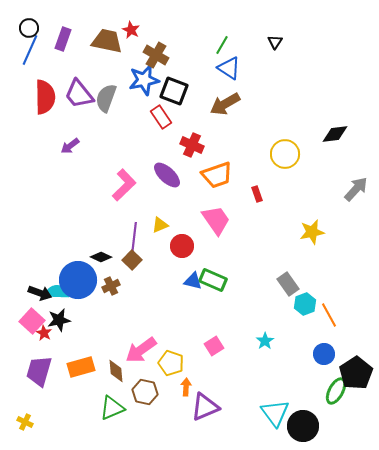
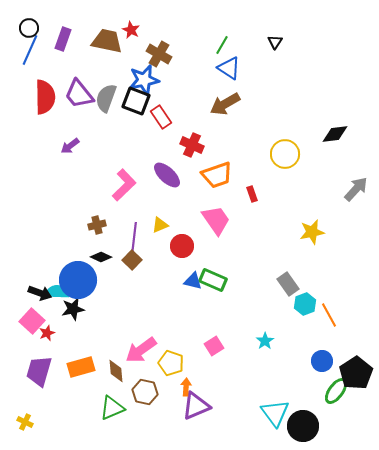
brown cross at (156, 55): moved 3 px right, 1 px up
black square at (174, 91): moved 38 px left, 10 px down
red rectangle at (257, 194): moved 5 px left
brown cross at (111, 286): moved 14 px left, 61 px up; rotated 12 degrees clockwise
black star at (59, 320): moved 14 px right, 11 px up
red star at (44, 333): moved 3 px right; rotated 21 degrees clockwise
blue circle at (324, 354): moved 2 px left, 7 px down
green ellipse at (336, 391): rotated 8 degrees clockwise
purple triangle at (205, 407): moved 9 px left, 1 px up
